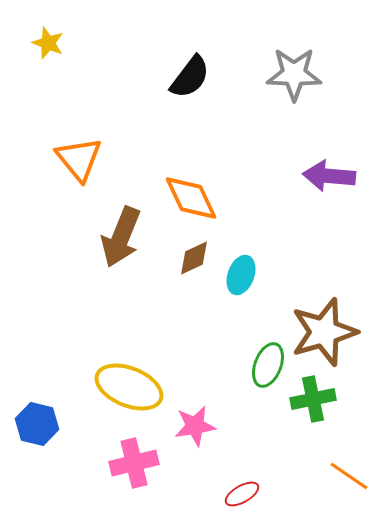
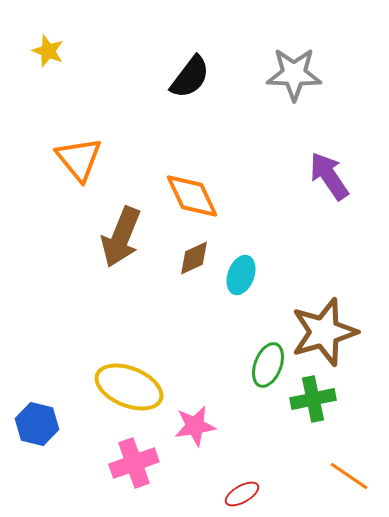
yellow star: moved 8 px down
purple arrow: rotated 51 degrees clockwise
orange diamond: moved 1 px right, 2 px up
pink cross: rotated 6 degrees counterclockwise
